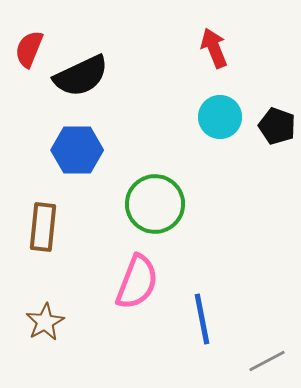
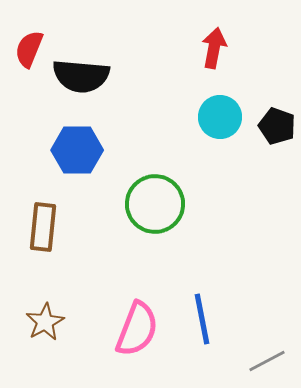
red arrow: rotated 33 degrees clockwise
black semicircle: rotated 30 degrees clockwise
pink semicircle: moved 47 px down
